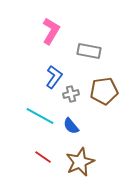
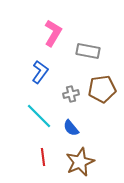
pink L-shape: moved 2 px right, 2 px down
gray rectangle: moved 1 px left
blue L-shape: moved 14 px left, 5 px up
brown pentagon: moved 2 px left, 2 px up
cyan line: moved 1 px left; rotated 16 degrees clockwise
blue semicircle: moved 2 px down
red line: rotated 48 degrees clockwise
